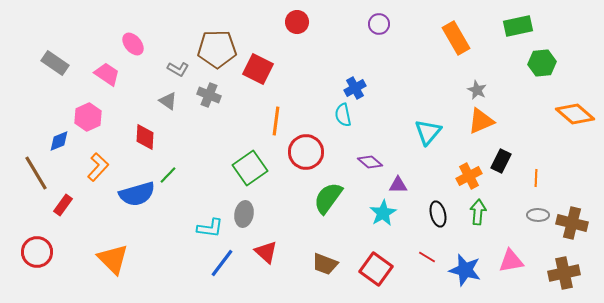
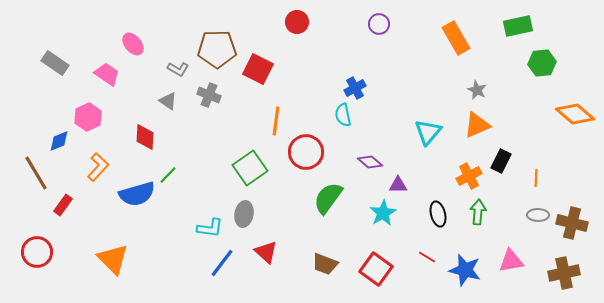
orange triangle at (481, 121): moved 4 px left, 4 px down
